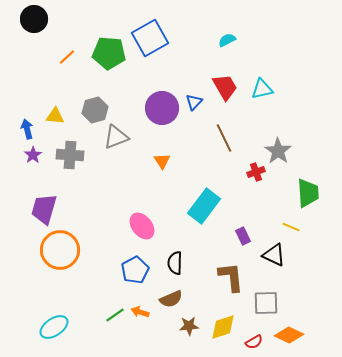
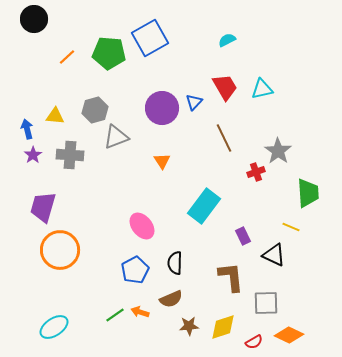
purple trapezoid: moved 1 px left, 2 px up
